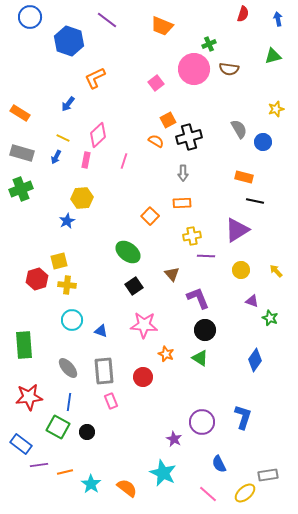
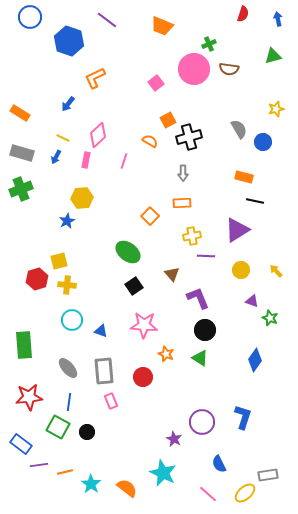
orange semicircle at (156, 141): moved 6 px left
